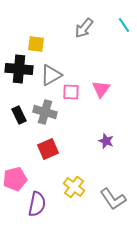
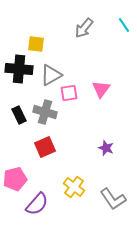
pink square: moved 2 px left, 1 px down; rotated 12 degrees counterclockwise
purple star: moved 7 px down
red square: moved 3 px left, 2 px up
purple semicircle: rotated 30 degrees clockwise
